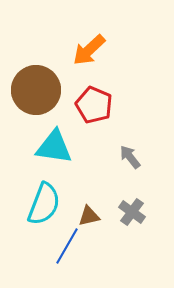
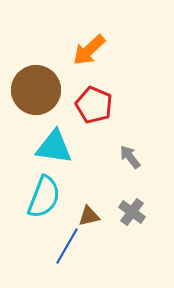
cyan semicircle: moved 7 px up
